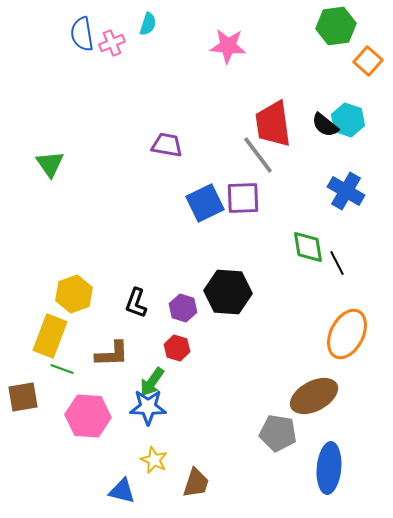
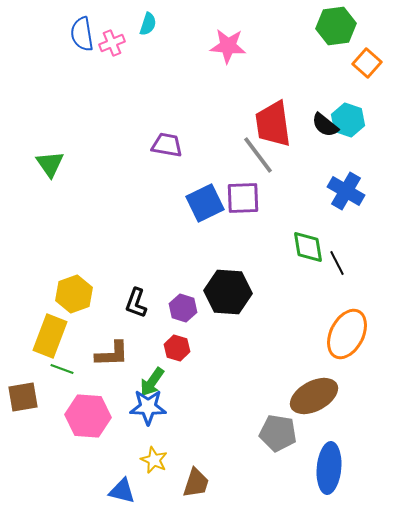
orange square: moved 1 px left, 2 px down
